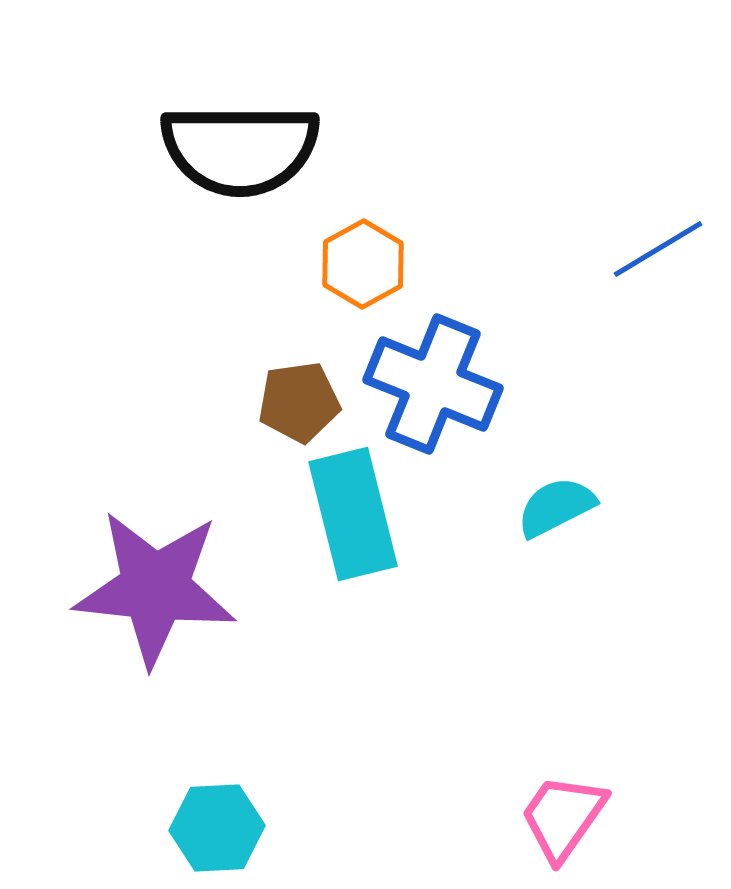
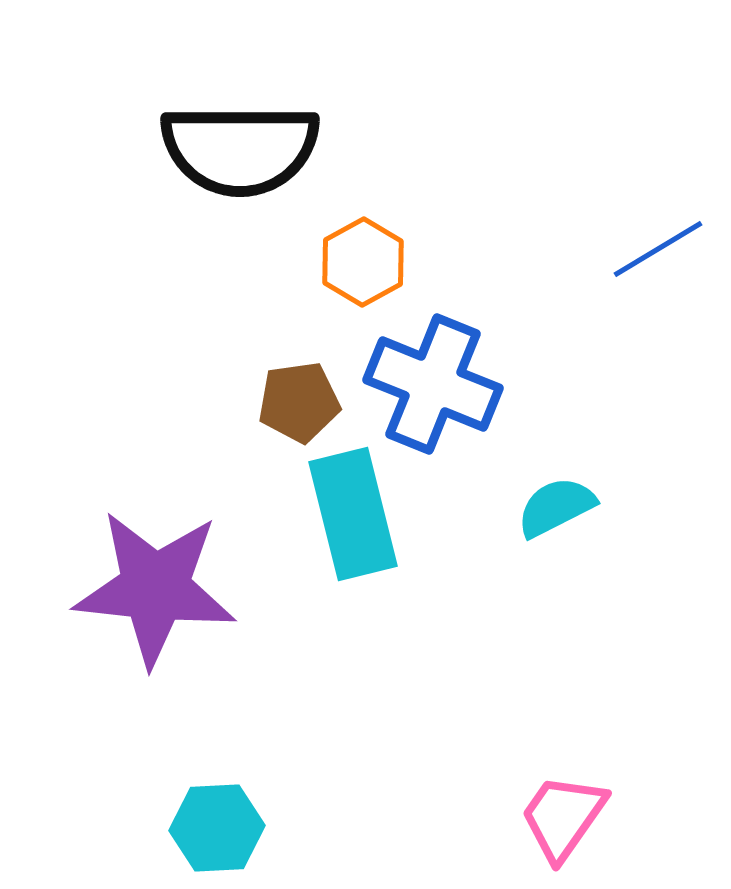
orange hexagon: moved 2 px up
